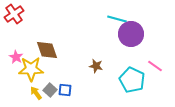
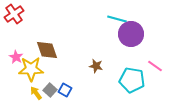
cyan pentagon: rotated 15 degrees counterclockwise
blue square: rotated 24 degrees clockwise
